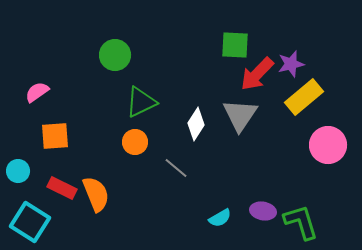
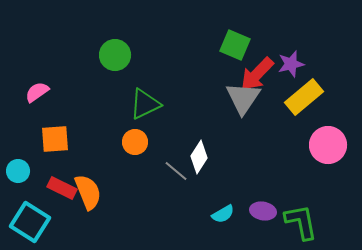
green square: rotated 20 degrees clockwise
green triangle: moved 4 px right, 2 px down
gray triangle: moved 3 px right, 17 px up
white diamond: moved 3 px right, 33 px down
orange square: moved 3 px down
gray line: moved 3 px down
orange semicircle: moved 8 px left, 2 px up
cyan semicircle: moved 3 px right, 4 px up
green L-shape: rotated 6 degrees clockwise
